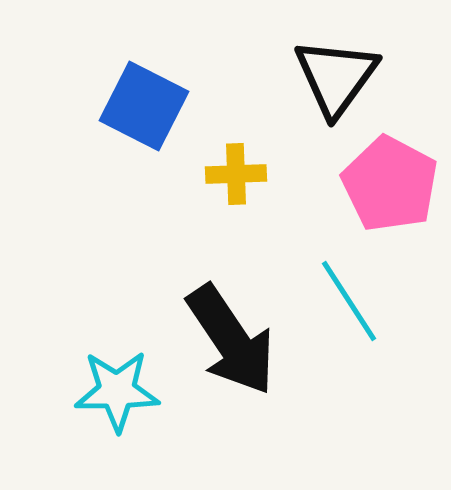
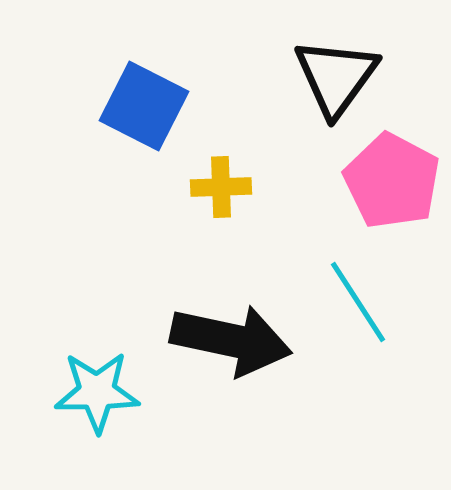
yellow cross: moved 15 px left, 13 px down
pink pentagon: moved 2 px right, 3 px up
cyan line: moved 9 px right, 1 px down
black arrow: rotated 44 degrees counterclockwise
cyan star: moved 20 px left, 1 px down
